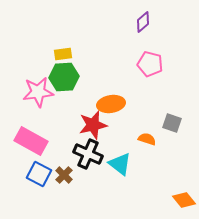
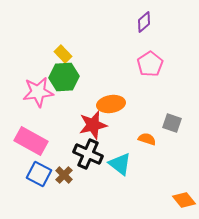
purple diamond: moved 1 px right
yellow rectangle: rotated 54 degrees clockwise
pink pentagon: rotated 25 degrees clockwise
